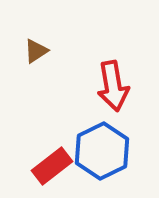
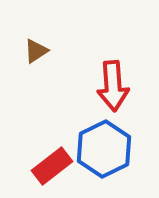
red arrow: rotated 6 degrees clockwise
blue hexagon: moved 2 px right, 2 px up
